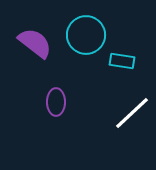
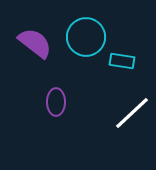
cyan circle: moved 2 px down
